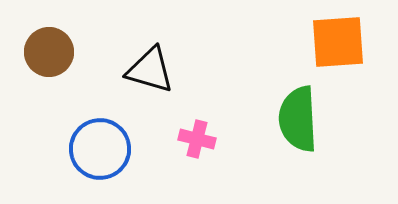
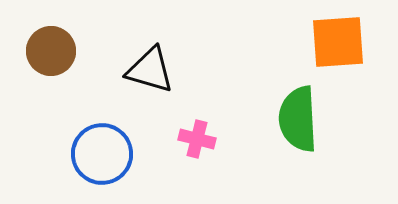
brown circle: moved 2 px right, 1 px up
blue circle: moved 2 px right, 5 px down
